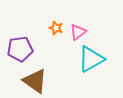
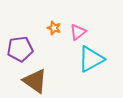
orange star: moved 2 px left
